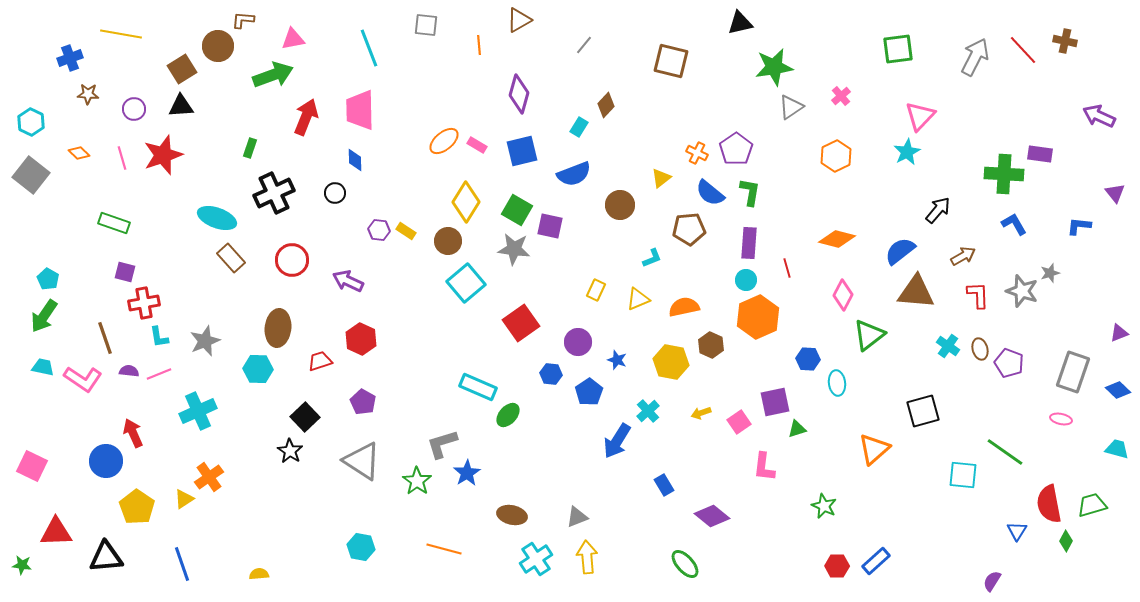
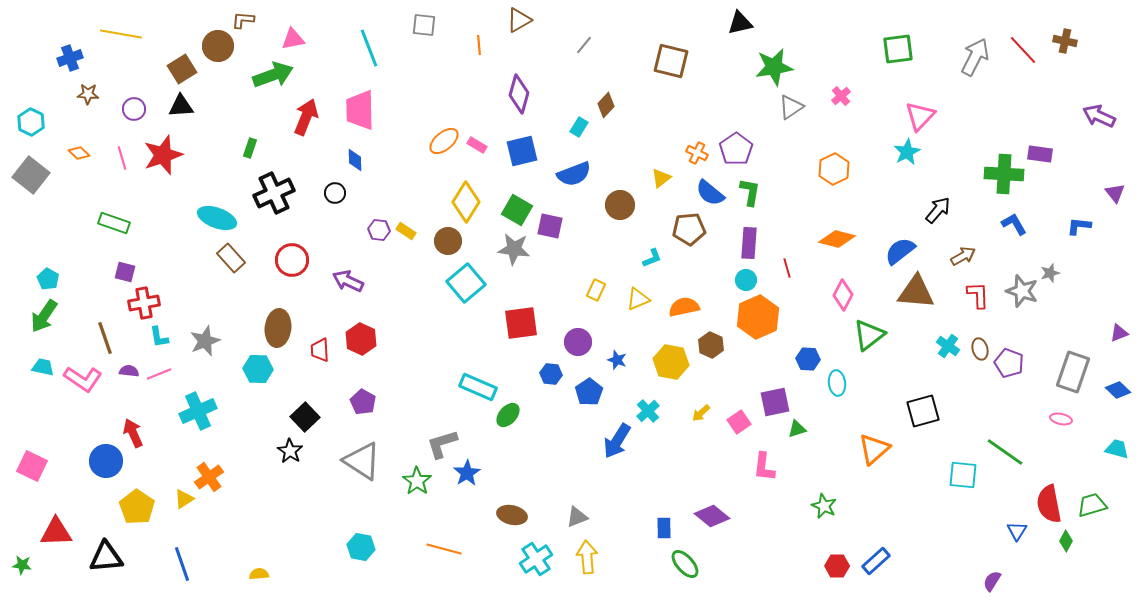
gray square at (426, 25): moved 2 px left
orange hexagon at (836, 156): moved 2 px left, 13 px down
red square at (521, 323): rotated 27 degrees clockwise
red trapezoid at (320, 361): moved 11 px up; rotated 75 degrees counterclockwise
yellow arrow at (701, 413): rotated 24 degrees counterclockwise
blue rectangle at (664, 485): moved 43 px down; rotated 30 degrees clockwise
